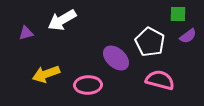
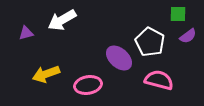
purple ellipse: moved 3 px right
pink semicircle: moved 1 px left
pink ellipse: rotated 8 degrees counterclockwise
